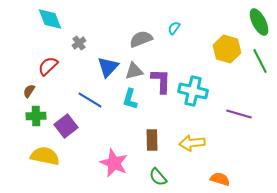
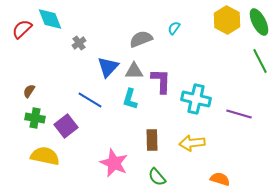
yellow hexagon: moved 29 px up; rotated 12 degrees clockwise
red semicircle: moved 26 px left, 37 px up
gray triangle: rotated 12 degrees clockwise
cyan cross: moved 3 px right, 8 px down
green cross: moved 1 px left, 2 px down; rotated 12 degrees clockwise
green semicircle: moved 1 px left
